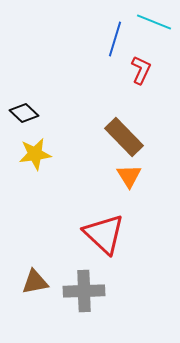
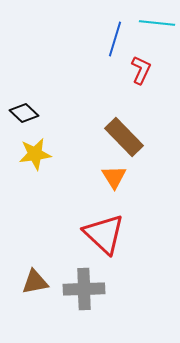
cyan line: moved 3 px right, 1 px down; rotated 16 degrees counterclockwise
orange triangle: moved 15 px left, 1 px down
gray cross: moved 2 px up
